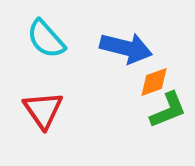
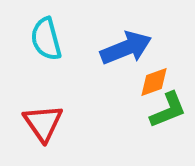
cyan semicircle: rotated 27 degrees clockwise
blue arrow: rotated 36 degrees counterclockwise
red triangle: moved 13 px down
